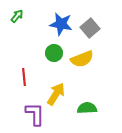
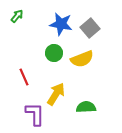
red line: rotated 18 degrees counterclockwise
green semicircle: moved 1 px left, 1 px up
